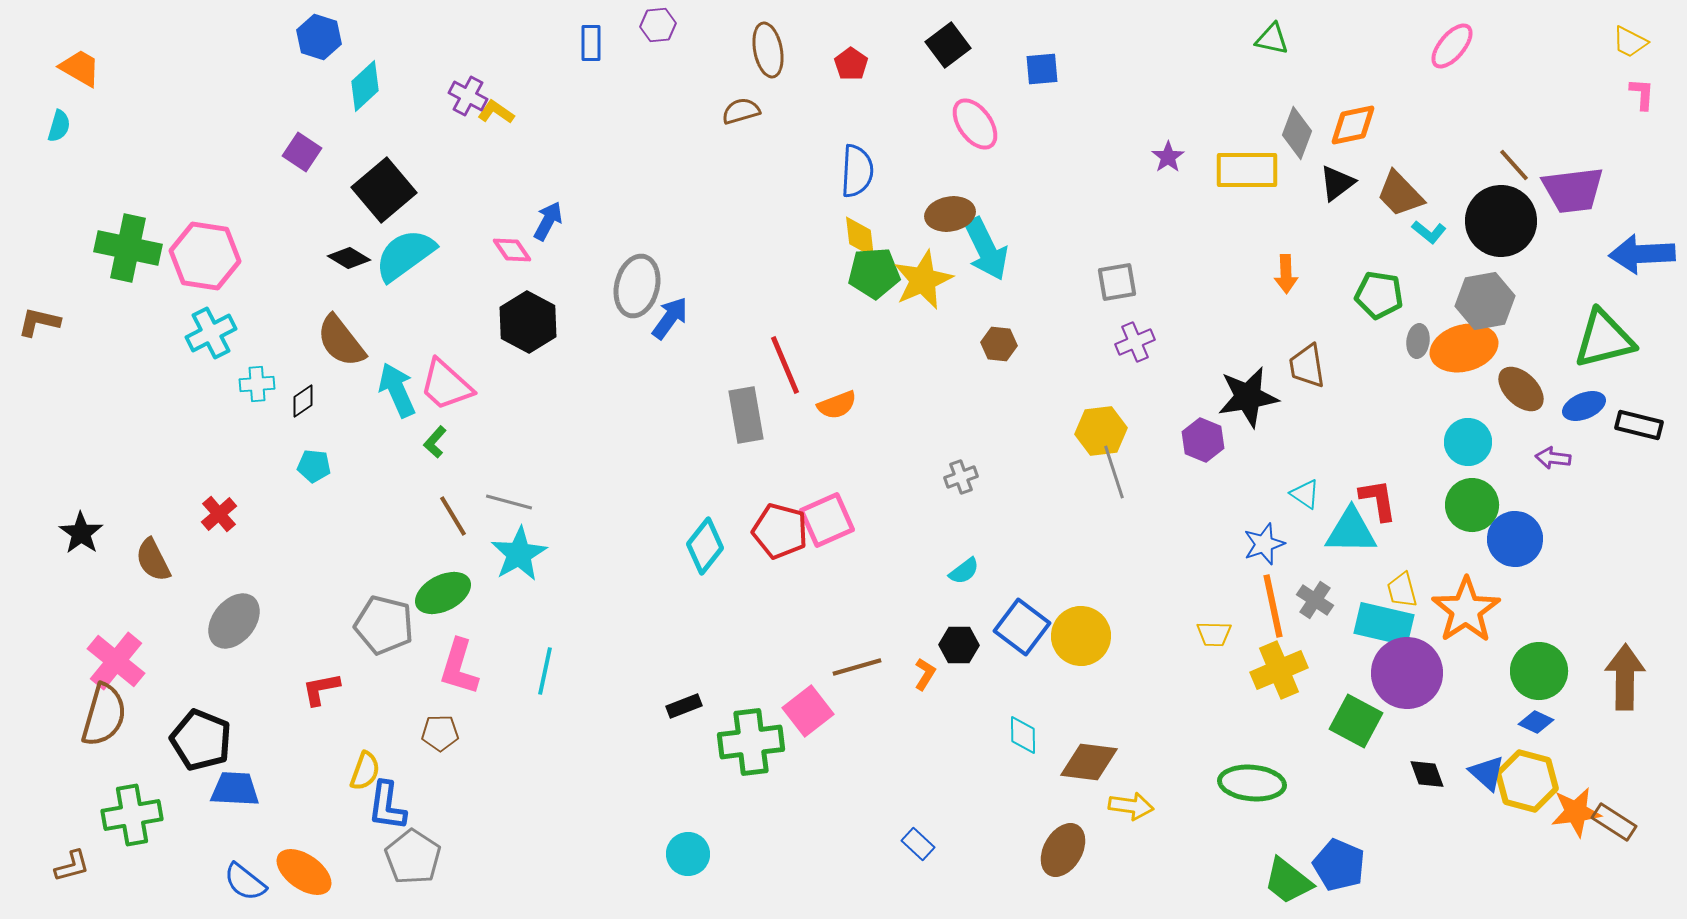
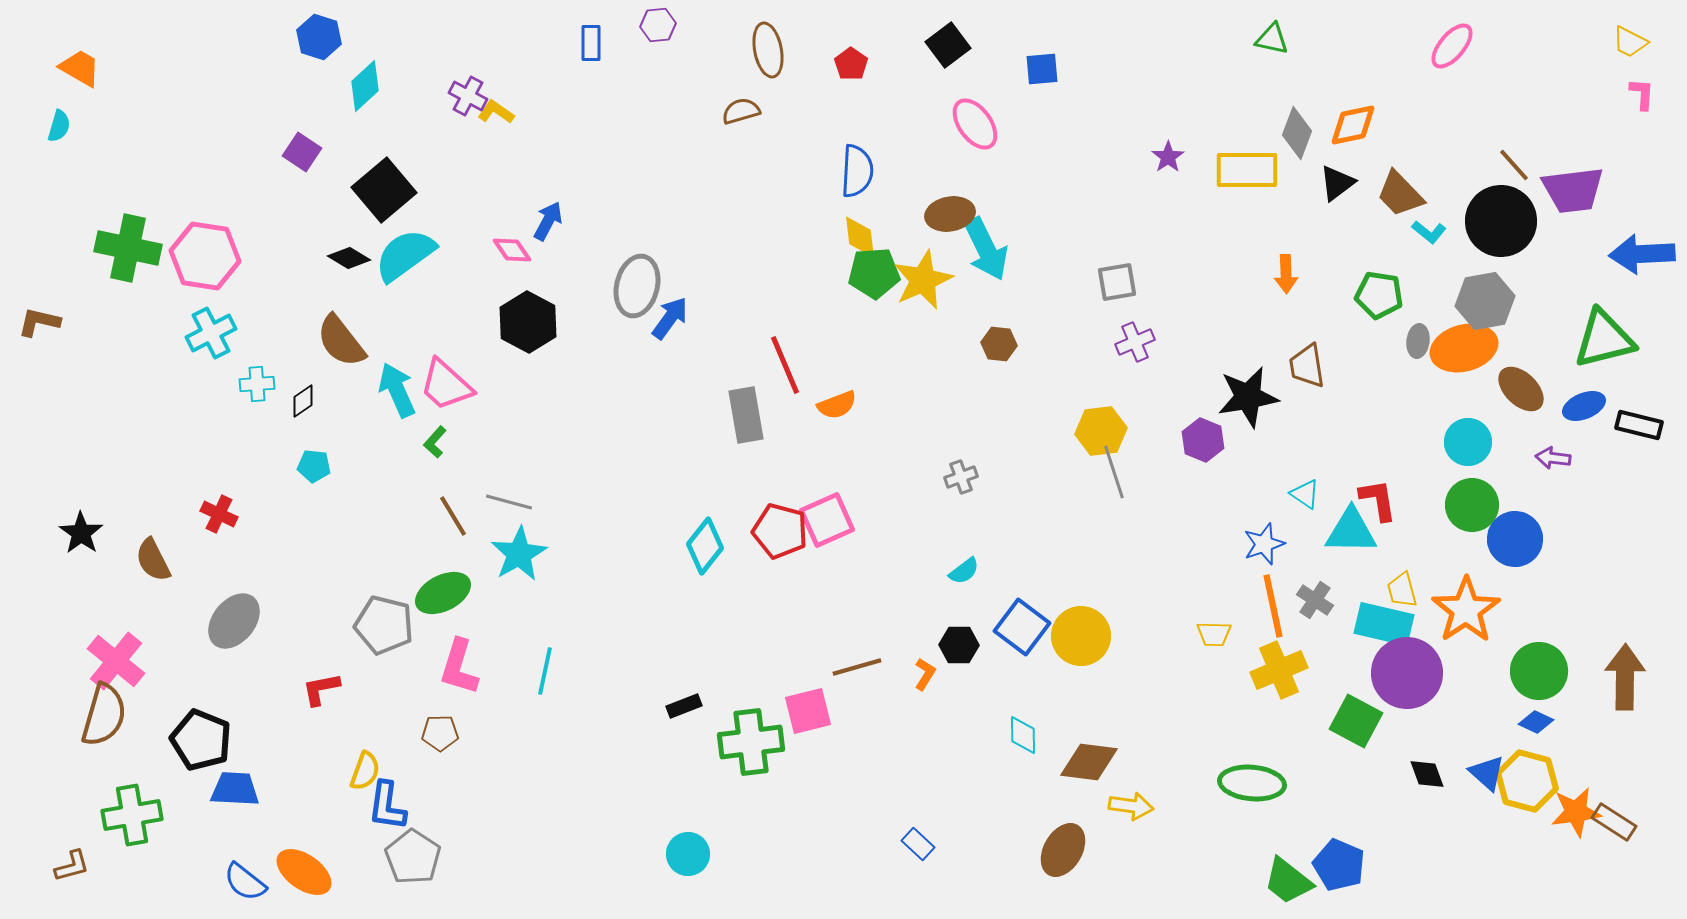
red cross at (219, 514): rotated 24 degrees counterclockwise
pink square at (808, 711): rotated 24 degrees clockwise
